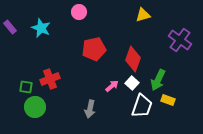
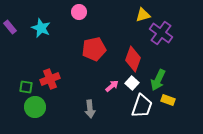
purple cross: moved 19 px left, 7 px up
gray arrow: rotated 18 degrees counterclockwise
